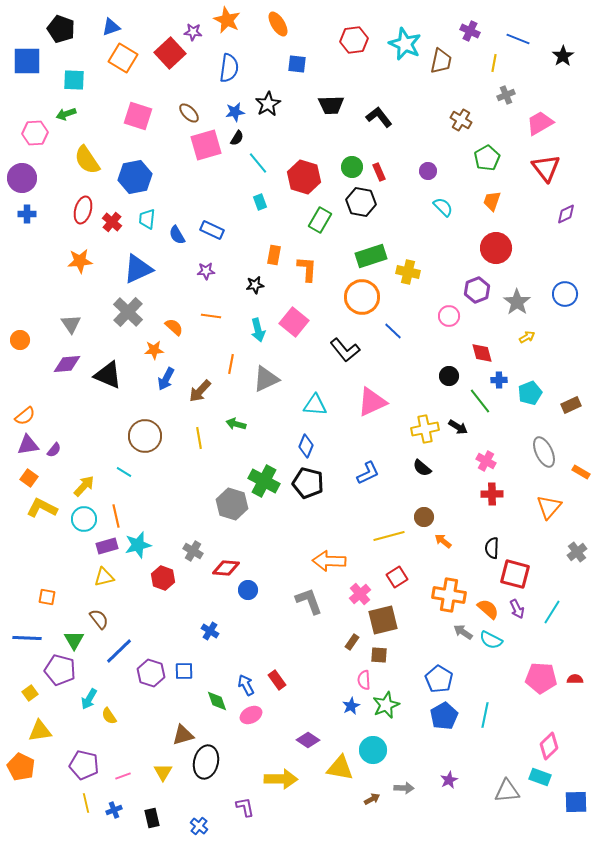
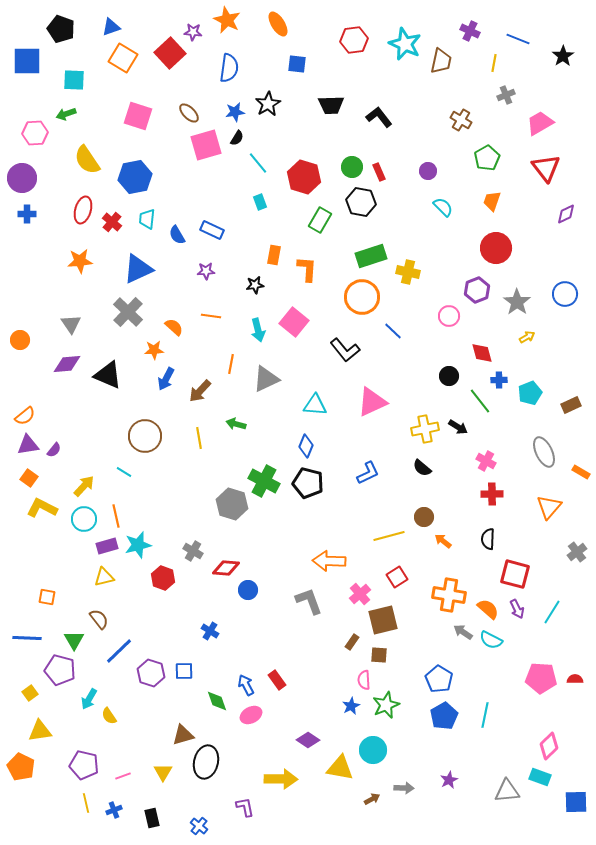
black semicircle at (492, 548): moved 4 px left, 9 px up
